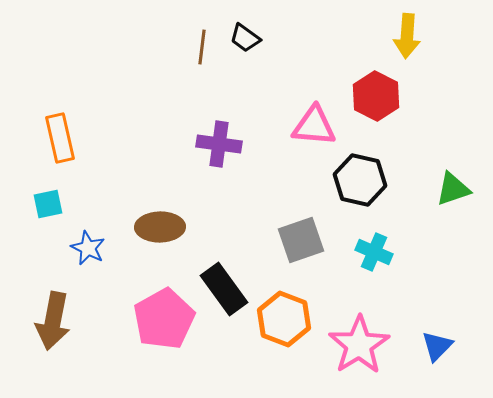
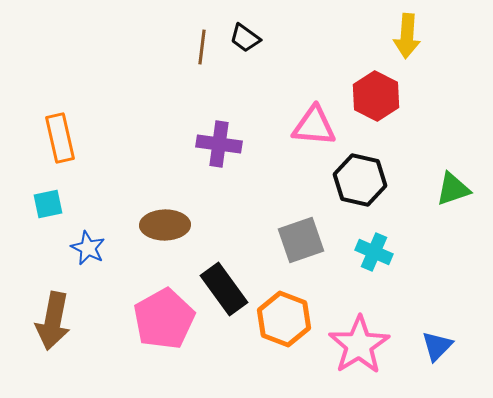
brown ellipse: moved 5 px right, 2 px up
